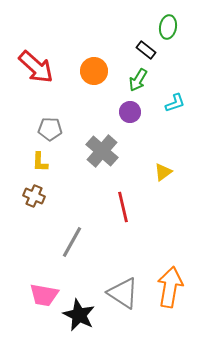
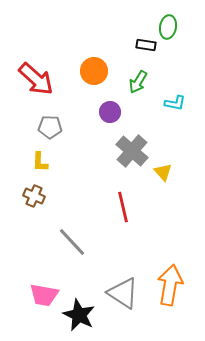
black rectangle: moved 5 px up; rotated 30 degrees counterclockwise
red arrow: moved 12 px down
green arrow: moved 2 px down
cyan L-shape: rotated 30 degrees clockwise
purple circle: moved 20 px left
gray pentagon: moved 2 px up
gray cross: moved 30 px right
yellow triangle: rotated 36 degrees counterclockwise
gray line: rotated 72 degrees counterclockwise
orange arrow: moved 2 px up
